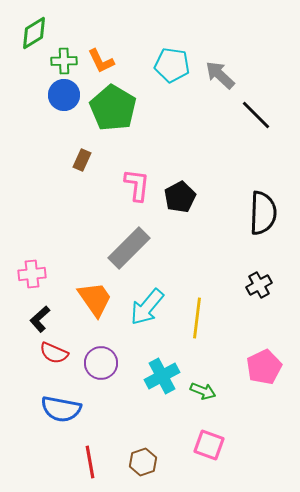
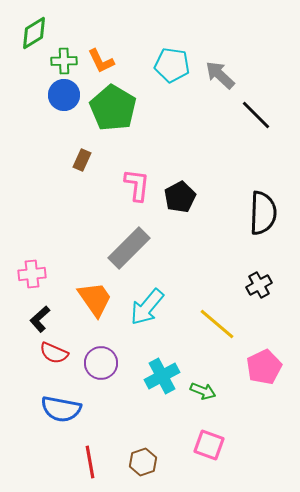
yellow line: moved 20 px right, 6 px down; rotated 57 degrees counterclockwise
